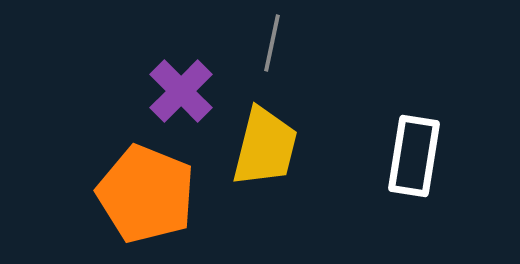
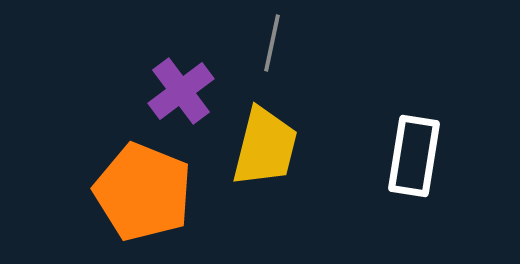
purple cross: rotated 8 degrees clockwise
orange pentagon: moved 3 px left, 2 px up
